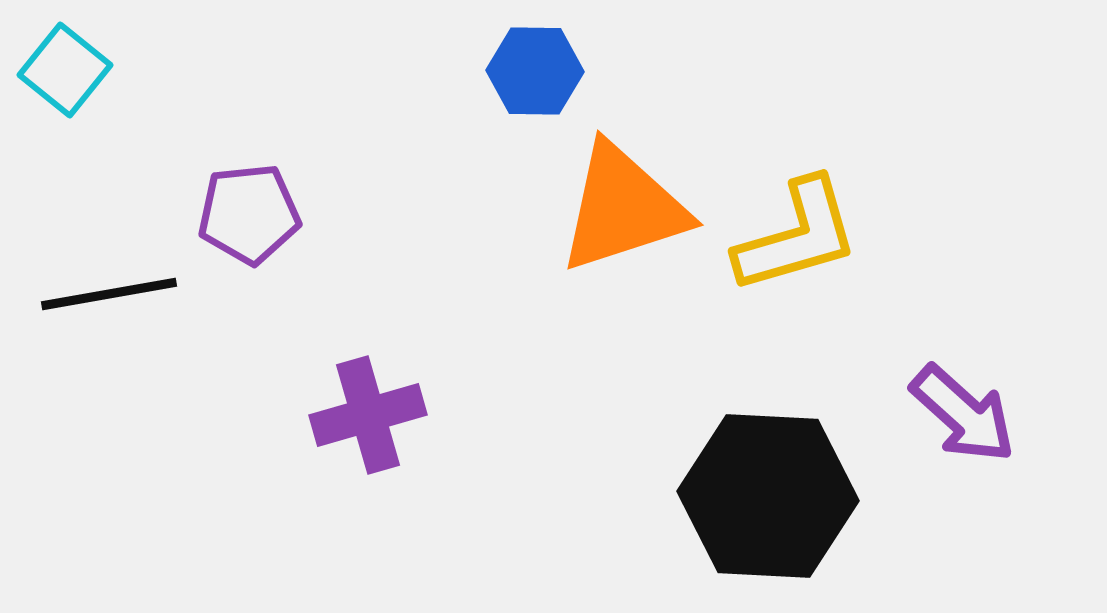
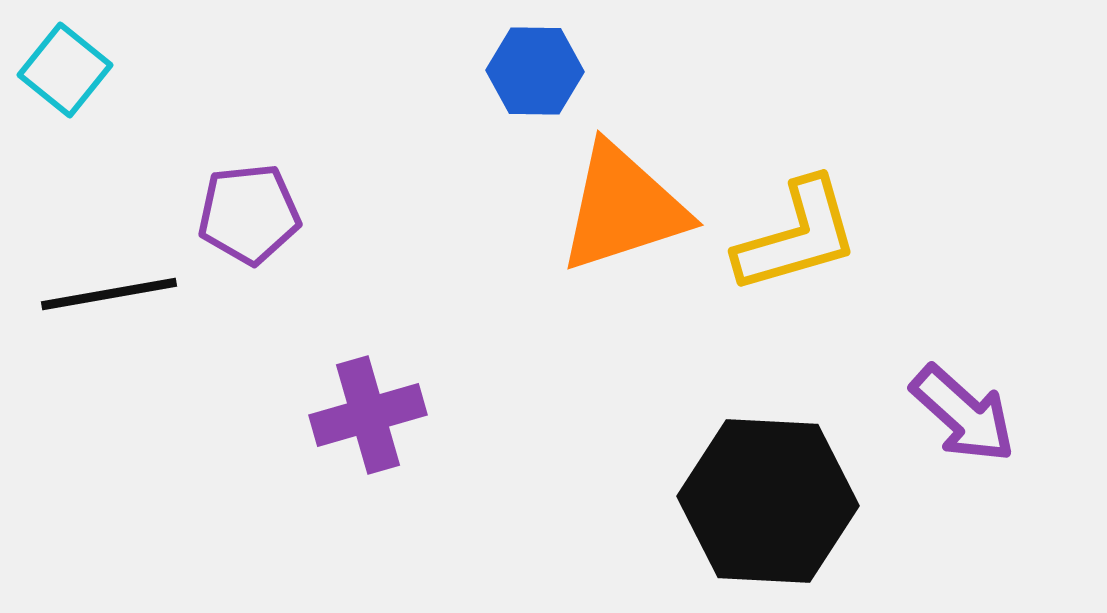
black hexagon: moved 5 px down
